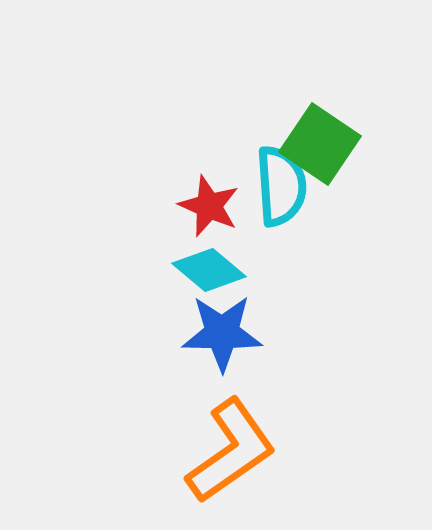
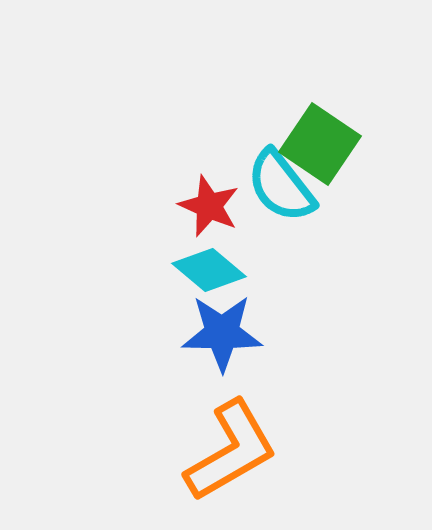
cyan semicircle: rotated 146 degrees clockwise
orange L-shape: rotated 5 degrees clockwise
